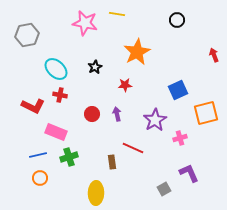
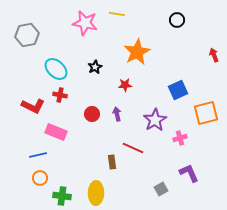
green cross: moved 7 px left, 39 px down; rotated 24 degrees clockwise
gray square: moved 3 px left
